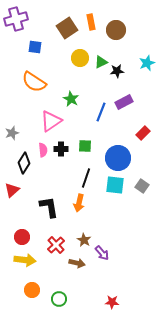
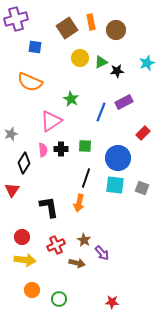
orange semicircle: moved 4 px left; rotated 10 degrees counterclockwise
gray star: moved 1 px left, 1 px down
gray square: moved 2 px down; rotated 16 degrees counterclockwise
red triangle: rotated 14 degrees counterclockwise
red cross: rotated 18 degrees clockwise
